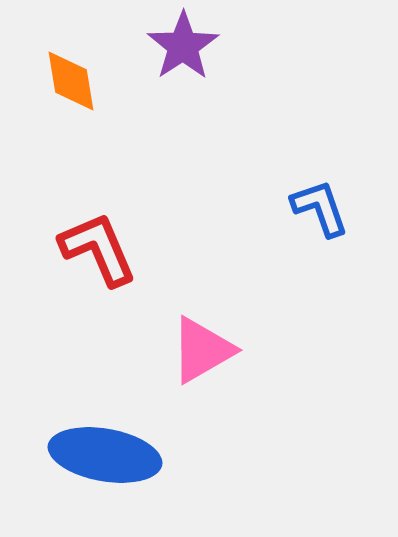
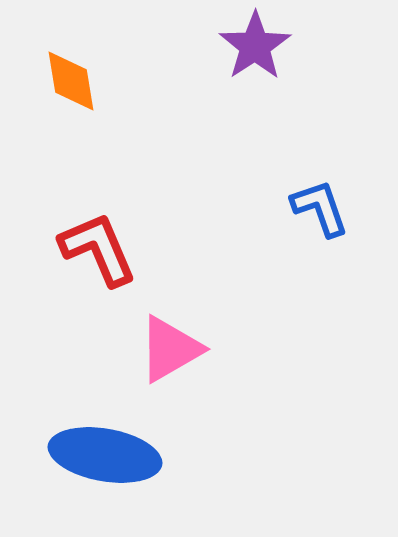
purple star: moved 72 px right
pink triangle: moved 32 px left, 1 px up
